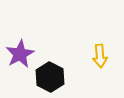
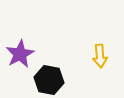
black hexagon: moved 1 px left, 3 px down; rotated 16 degrees counterclockwise
